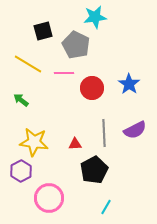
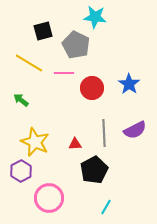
cyan star: rotated 15 degrees clockwise
yellow line: moved 1 px right, 1 px up
yellow star: moved 1 px right; rotated 16 degrees clockwise
